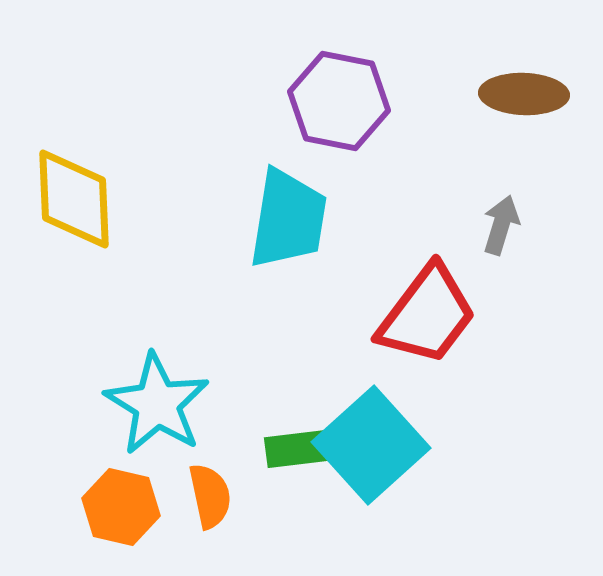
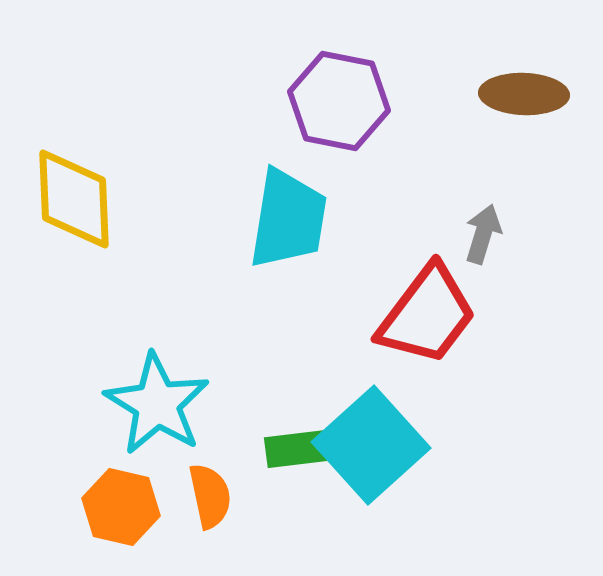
gray arrow: moved 18 px left, 9 px down
